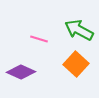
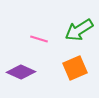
green arrow: rotated 60 degrees counterclockwise
orange square: moved 1 px left, 4 px down; rotated 25 degrees clockwise
